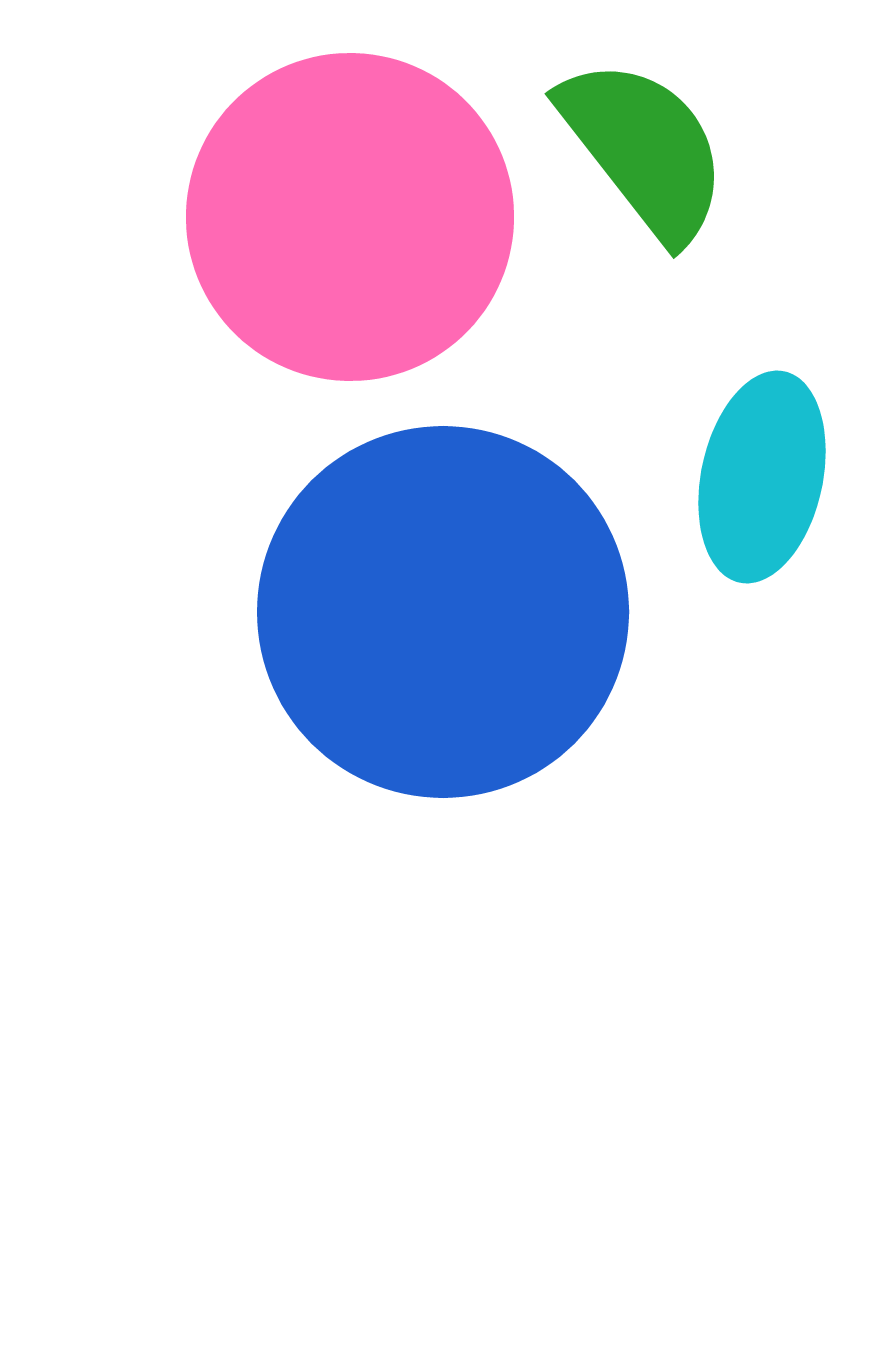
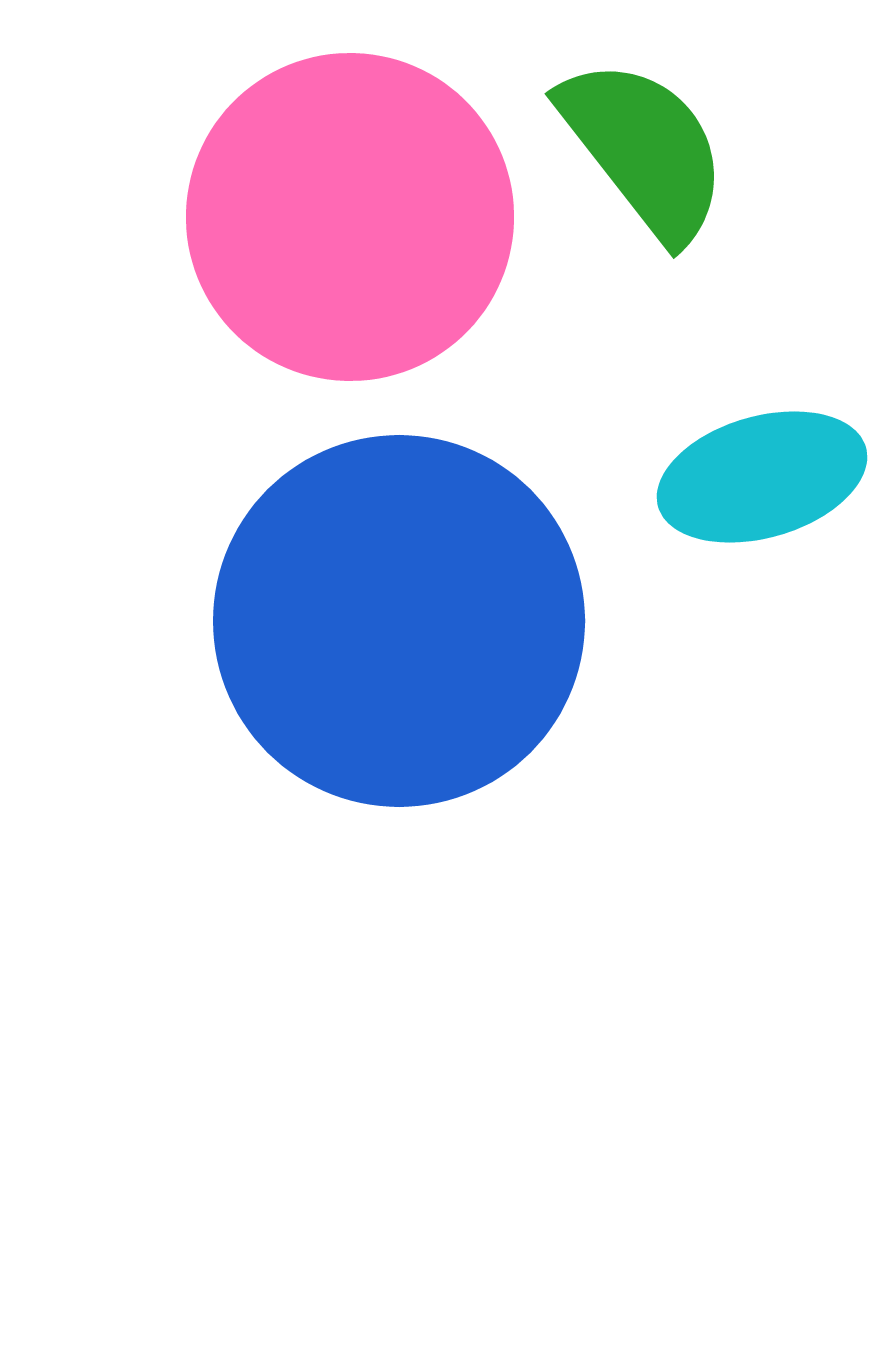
cyan ellipse: rotated 62 degrees clockwise
blue circle: moved 44 px left, 9 px down
